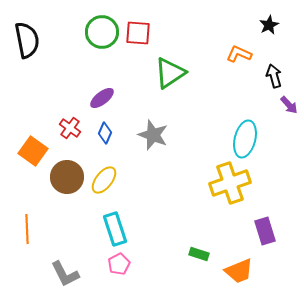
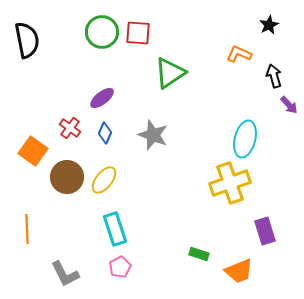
pink pentagon: moved 1 px right, 3 px down
